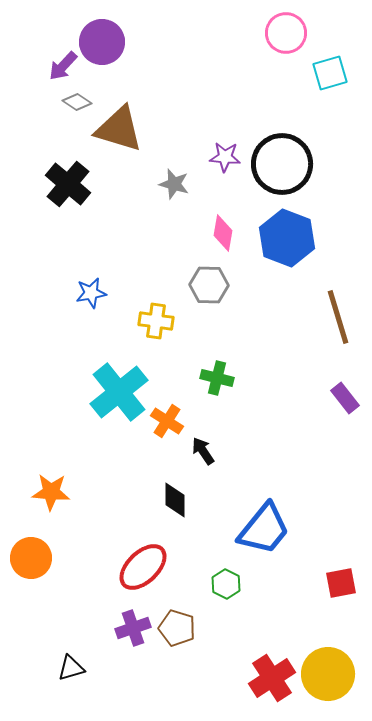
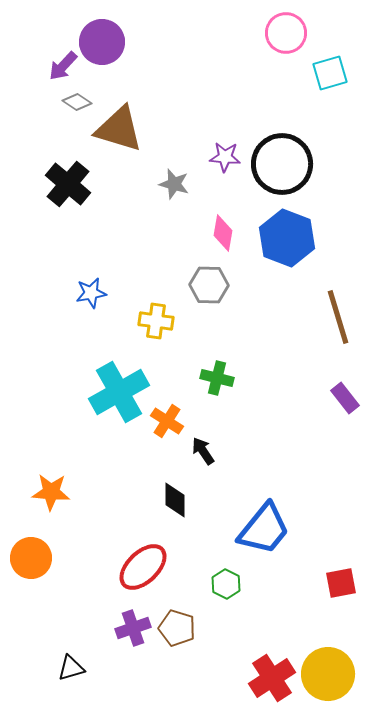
cyan cross: rotated 10 degrees clockwise
